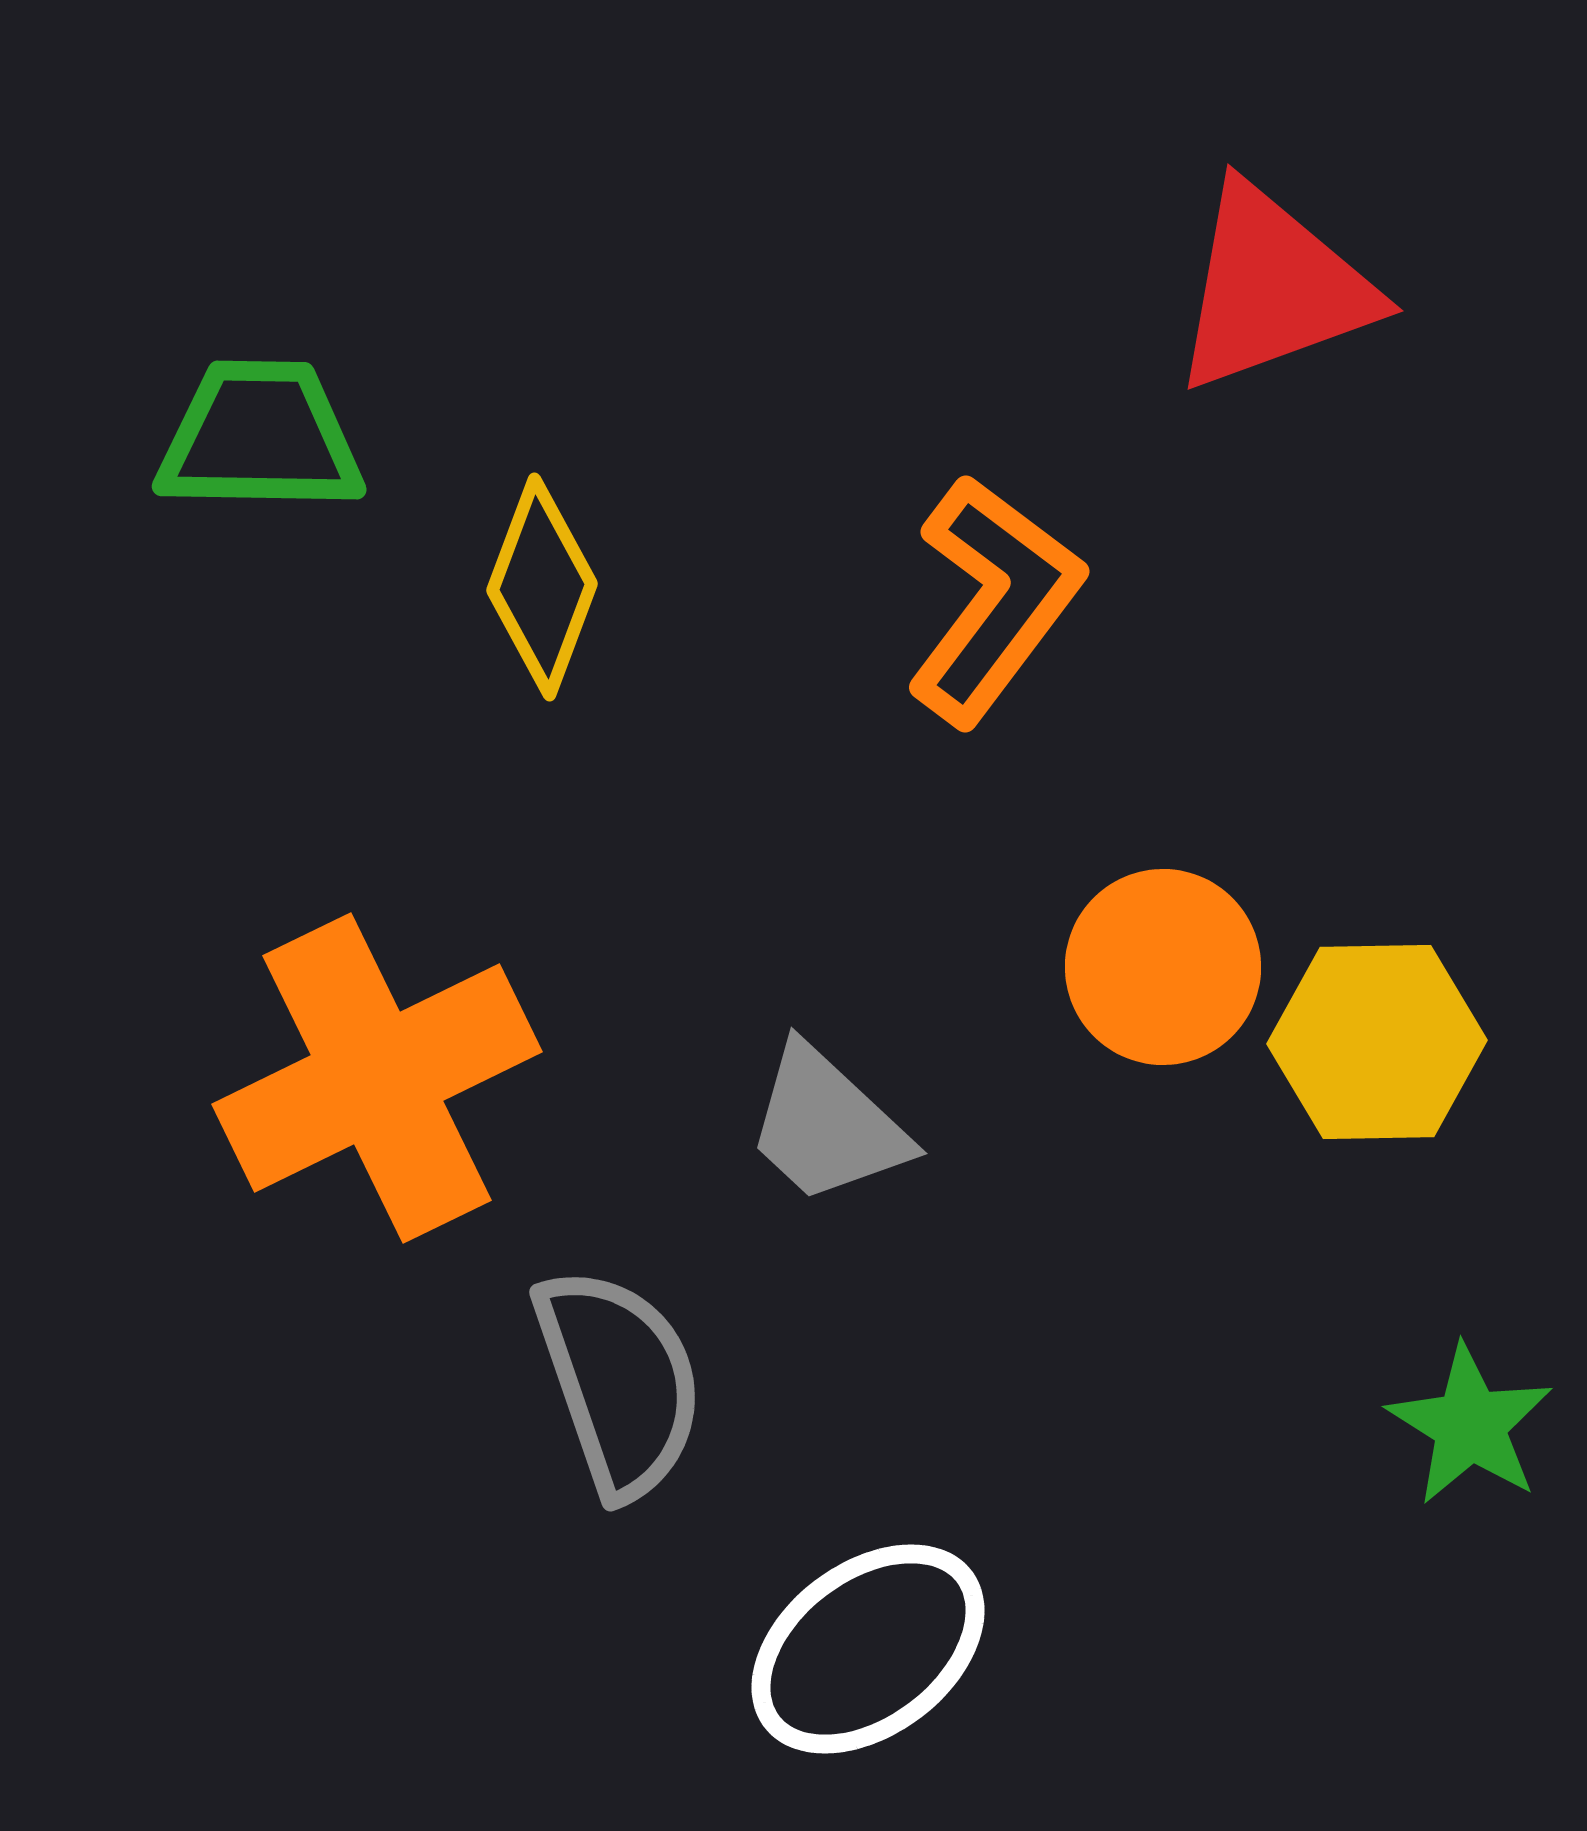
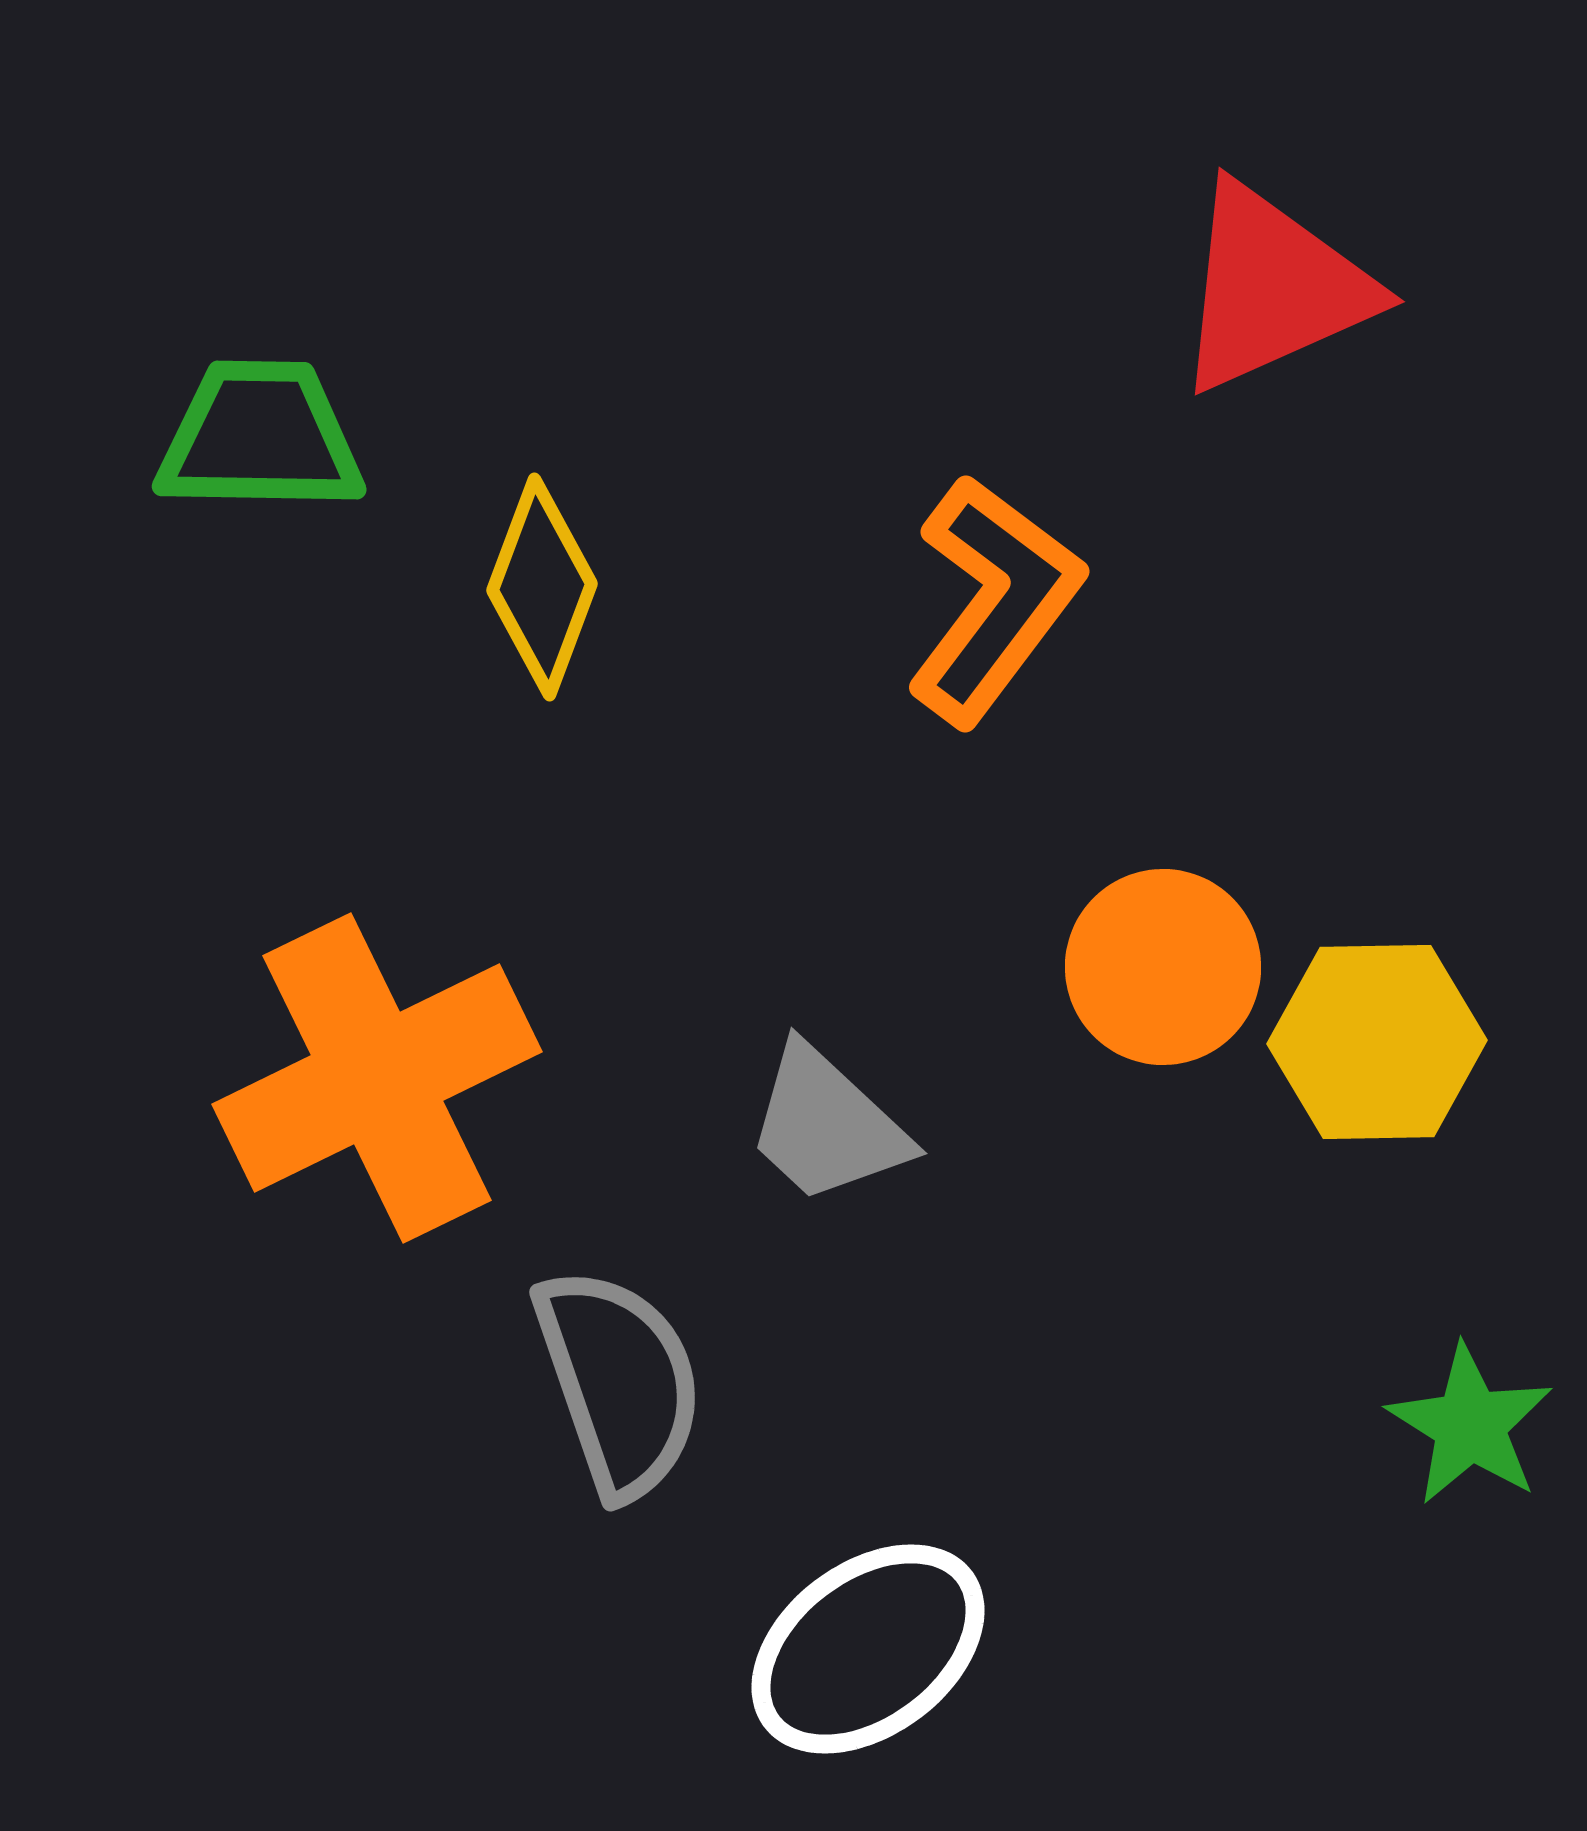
red triangle: rotated 4 degrees counterclockwise
